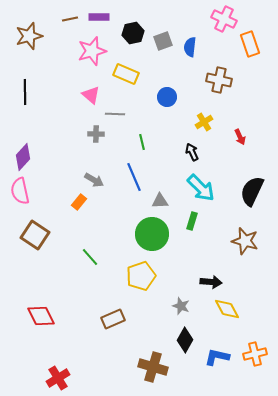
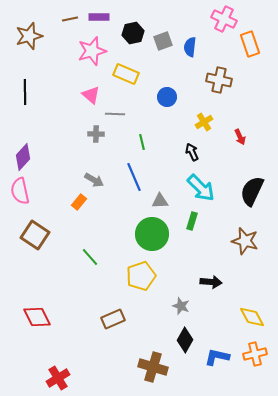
yellow diamond at (227, 309): moved 25 px right, 8 px down
red diamond at (41, 316): moved 4 px left, 1 px down
